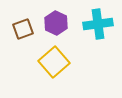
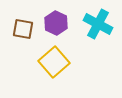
cyan cross: rotated 36 degrees clockwise
brown square: rotated 30 degrees clockwise
